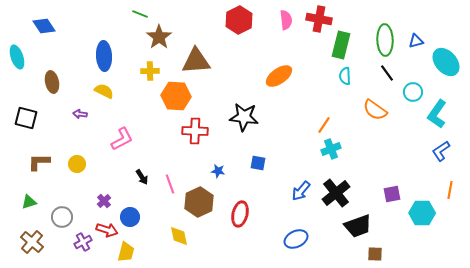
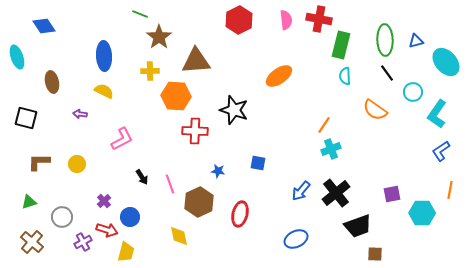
black star at (244, 117): moved 10 px left, 7 px up; rotated 12 degrees clockwise
